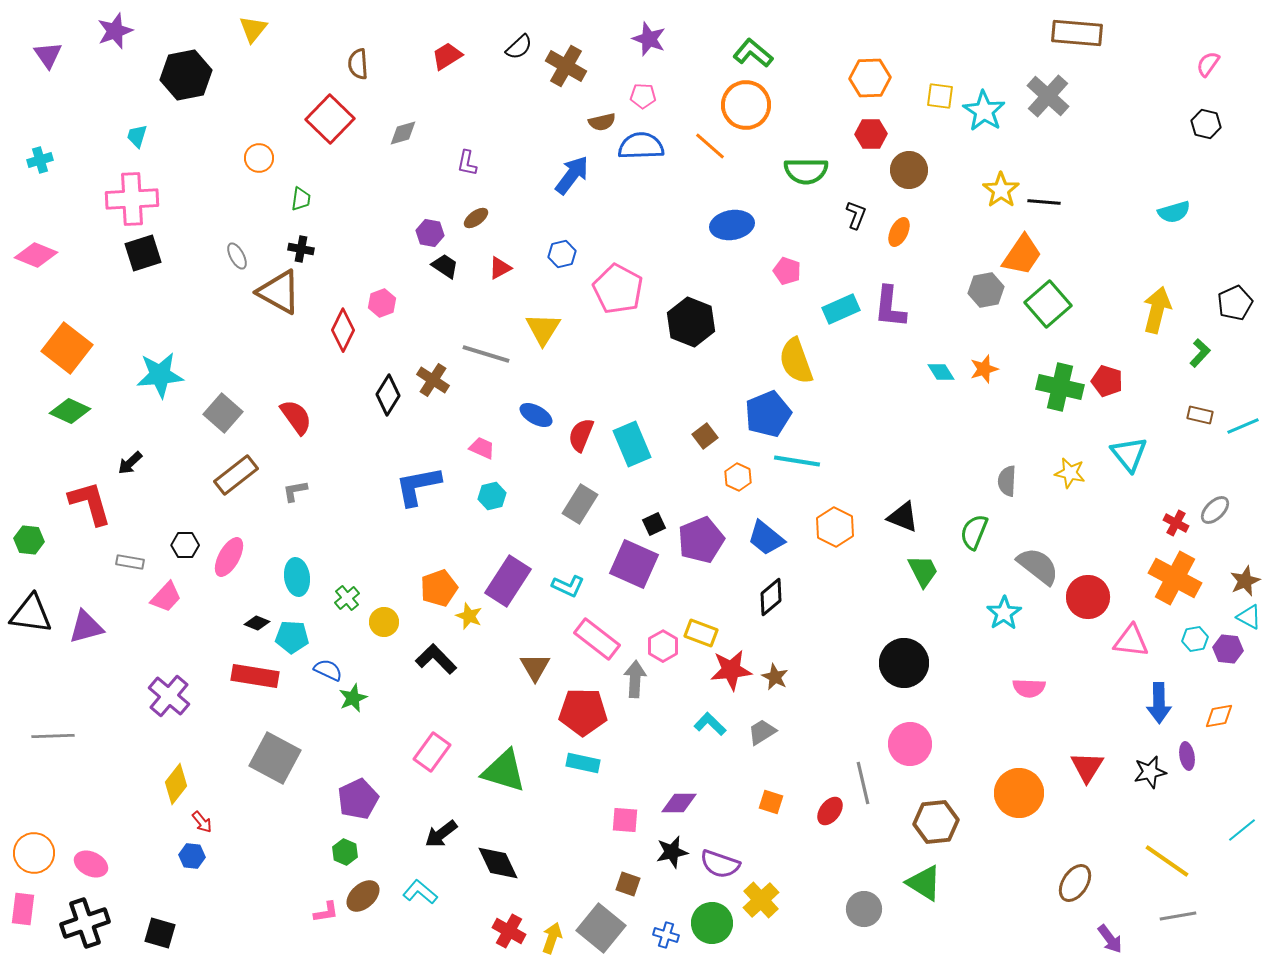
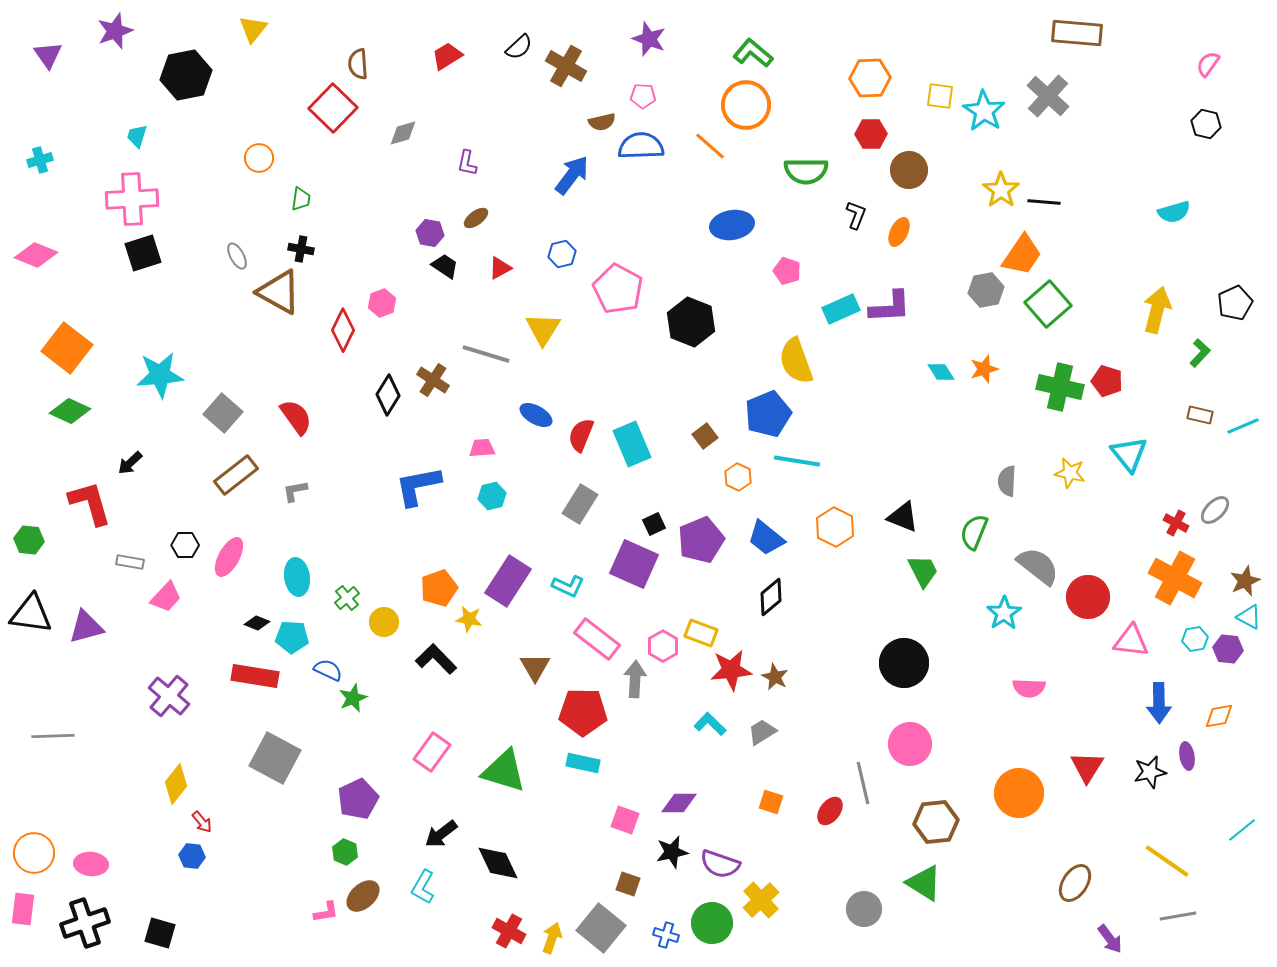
red square at (330, 119): moved 3 px right, 11 px up
purple L-shape at (890, 307): rotated 99 degrees counterclockwise
pink trapezoid at (482, 448): rotated 28 degrees counterclockwise
yellow star at (469, 616): moved 3 px down; rotated 12 degrees counterclockwise
pink square at (625, 820): rotated 16 degrees clockwise
pink ellipse at (91, 864): rotated 20 degrees counterclockwise
cyan L-shape at (420, 892): moved 3 px right, 5 px up; rotated 100 degrees counterclockwise
